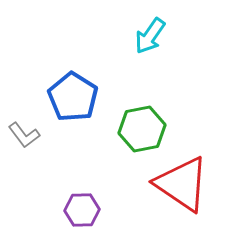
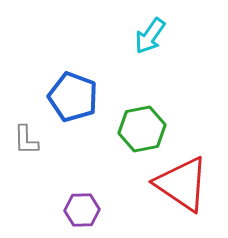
blue pentagon: rotated 12 degrees counterclockwise
gray L-shape: moved 2 px right, 5 px down; rotated 36 degrees clockwise
